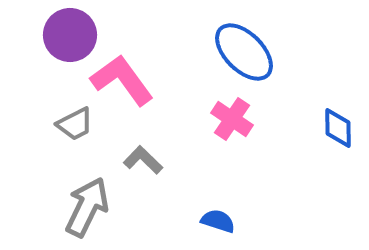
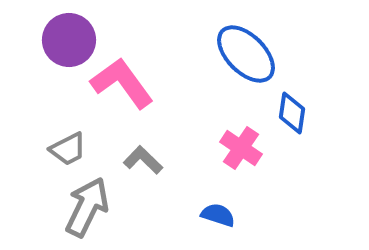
purple circle: moved 1 px left, 5 px down
blue ellipse: moved 2 px right, 2 px down
pink L-shape: moved 3 px down
pink cross: moved 9 px right, 29 px down
gray trapezoid: moved 7 px left, 25 px down
blue diamond: moved 46 px left, 15 px up; rotated 9 degrees clockwise
blue semicircle: moved 6 px up
